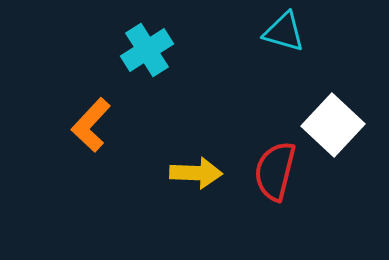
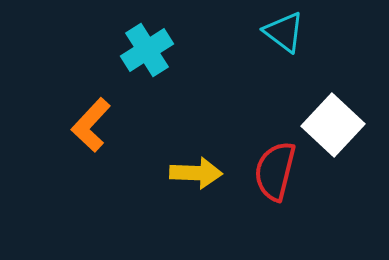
cyan triangle: rotated 21 degrees clockwise
